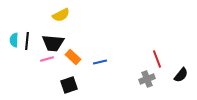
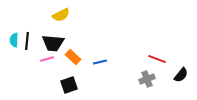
red line: rotated 48 degrees counterclockwise
